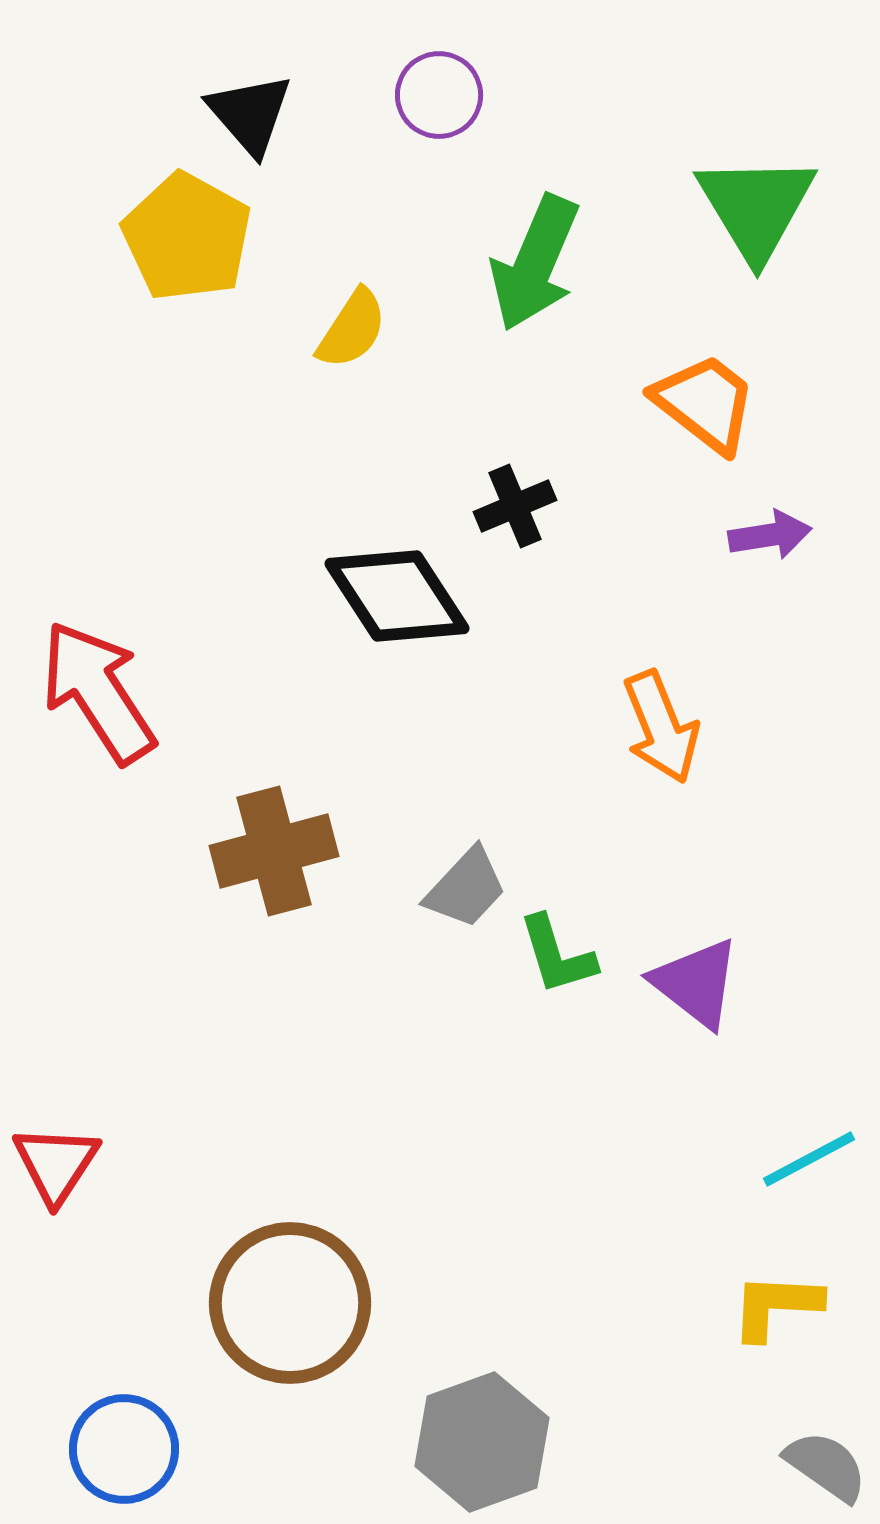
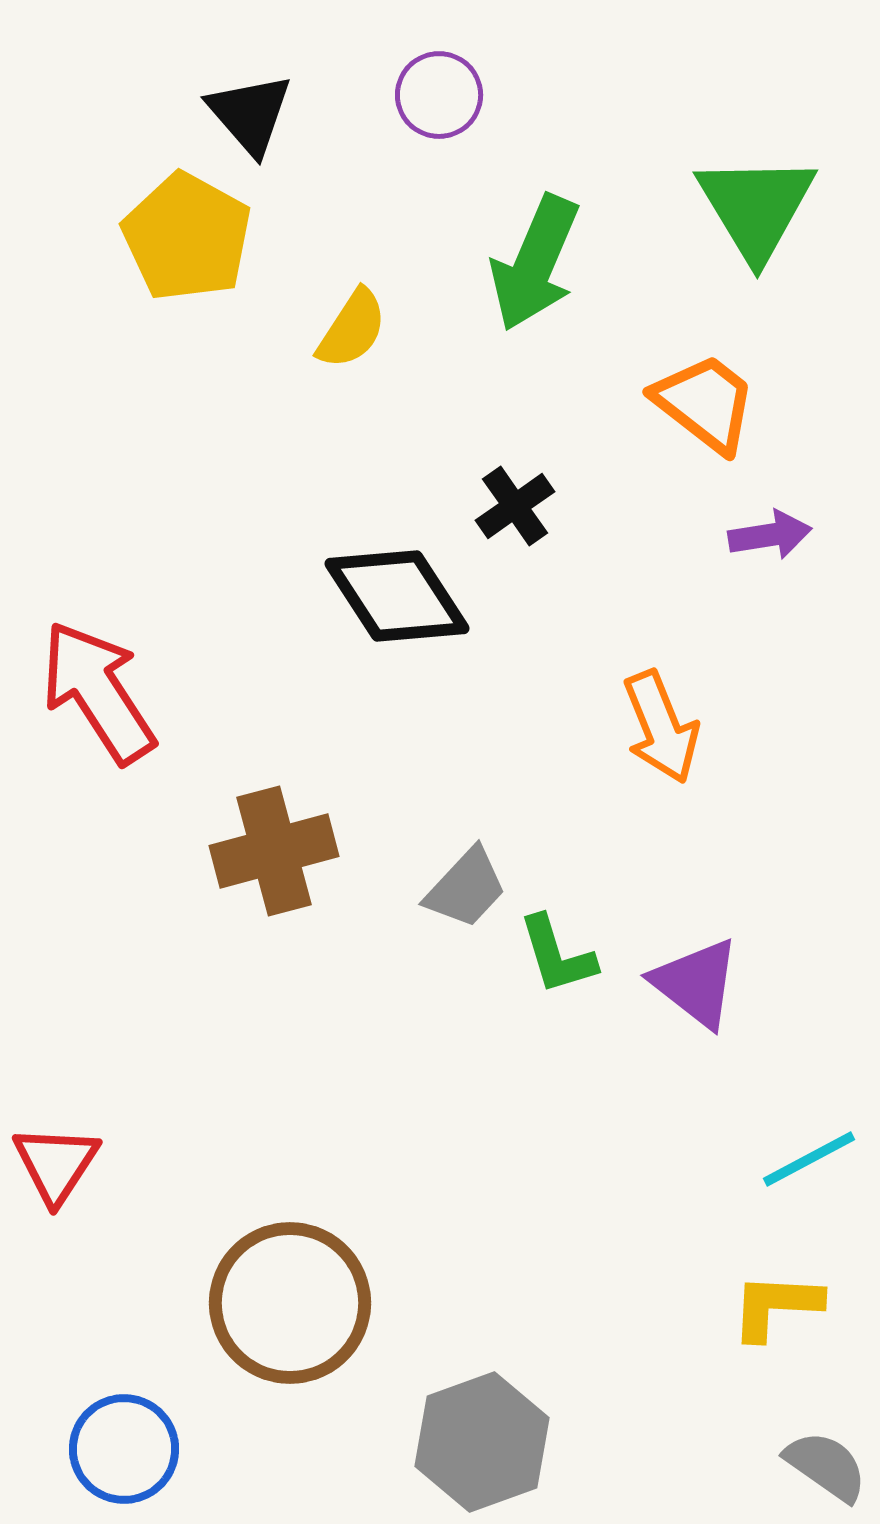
black cross: rotated 12 degrees counterclockwise
